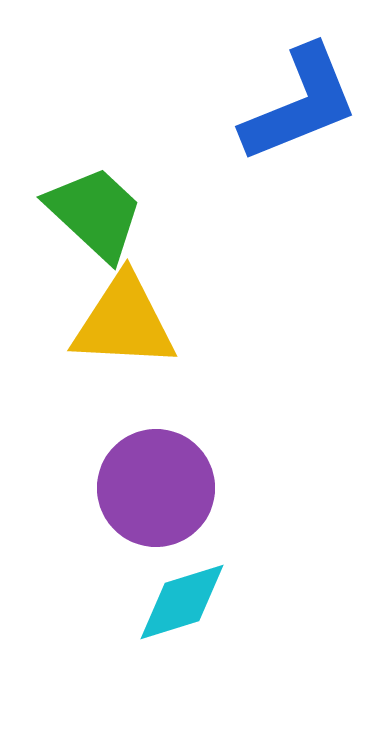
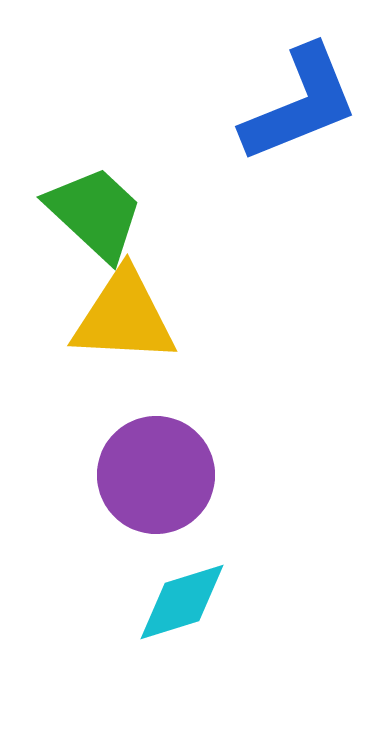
yellow triangle: moved 5 px up
purple circle: moved 13 px up
